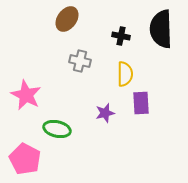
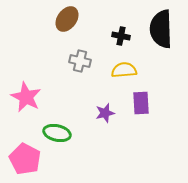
yellow semicircle: moved 1 px left, 4 px up; rotated 95 degrees counterclockwise
pink star: moved 2 px down
green ellipse: moved 4 px down
